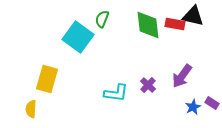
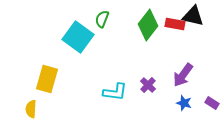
green diamond: rotated 44 degrees clockwise
purple arrow: moved 1 px right, 1 px up
cyan L-shape: moved 1 px left, 1 px up
blue star: moved 9 px left, 4 px up; rotated 28 degrees counterclockwise
